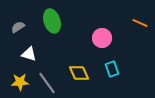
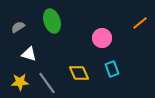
orange line: rotated 63 degrees counterclockwise
